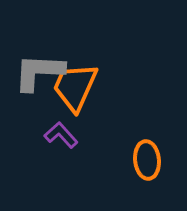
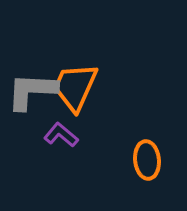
gray L-shape: moved 7 px left, 19 px down
purple L-shape: rotated 8 degrees counterclockwise
